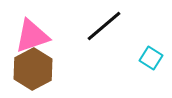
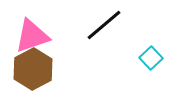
black line: moved 1 px up
cyan square: rotated 15 degrees clockwise
